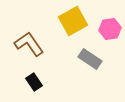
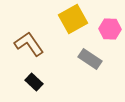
yellow square: moved 2 px up
pink hexagon: rotated 10 degrees clockwise
black rectangle: rotated 12 degrees counterclockwise
